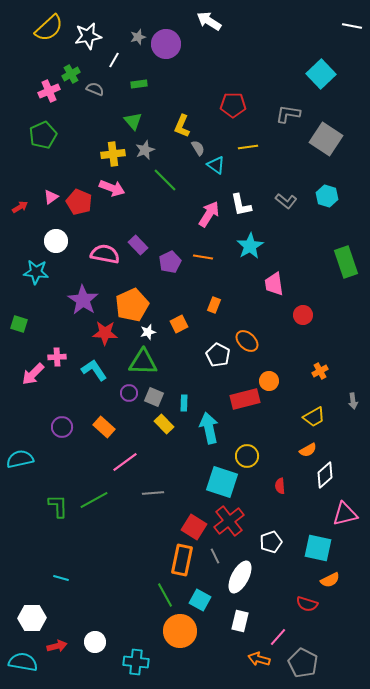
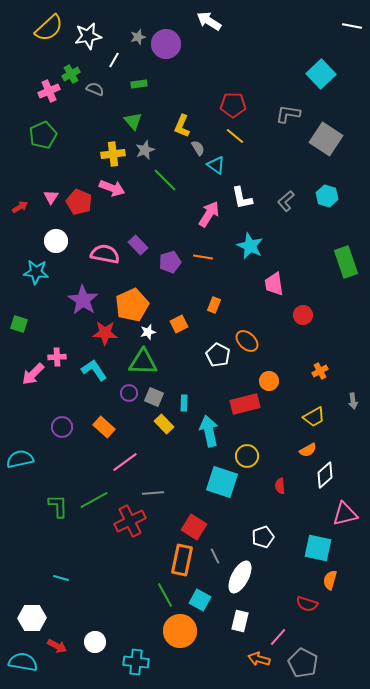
yellow line at (248, 147): moved 13 px left, 11 px up; rotated 48 degrees clockwise
pink triangle at (51, 197): rotated 21 degrees counterclockwise
gray L-shape at (286, 201): rotated 100 degrees clockwise
white L-shape at (241, 205): moved 1 px right, 7 px up
cyan star at (250, 246): rotated 16 degrees counterclockwise
purple pentagon at (170, 262): rotated 10 degrees clockwise
red rectangle at (245, 399): moved 5 px down
cyan arrow at (209, 428): moved 3 px down
red cross at (229, 521): moved 99 px left; rotated 12 degrees clockwise
white pentagon at (271, 542): moved 8 px left, 5 px up
orange semicircle at (330, 580): rotated 132 degrees clockwise
red arrow at (57, 646): rotated 42 degrees clockwise
